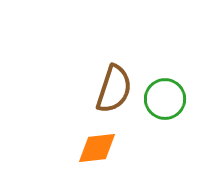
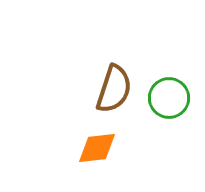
green circle: moved 4 px right, 1 px up
